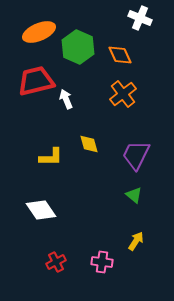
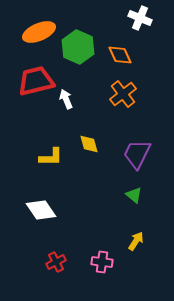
purple trapezoid: moved 1 px right, 1 px up
